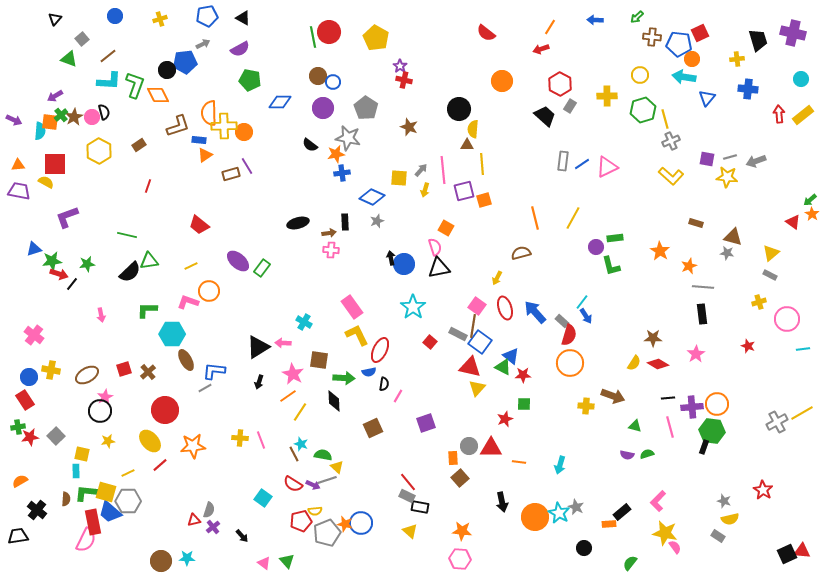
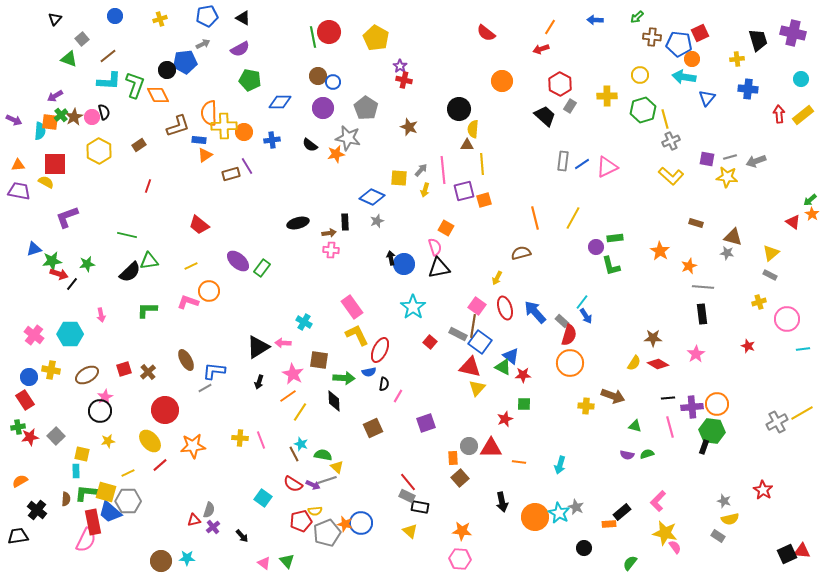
blue cross at (342, 173): moved 70 px left, 33 px up
cyan hexagon at (172, 334): moved 102 px left
